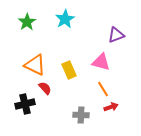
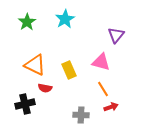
purple triangle: rotated 30 degrees counterclockwise
red semicircle: rotated 144 degrees clockwise
